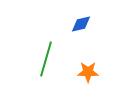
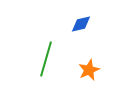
orange star: moved 1 px right, 2 px up; rotated 25 degrees counterclockwise
